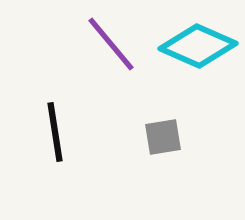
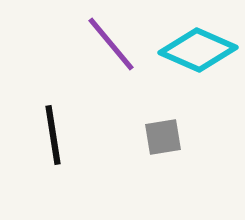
cyan diamond: moved 4 px down
black line: moved 2 px left, 3 px down
